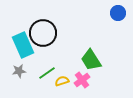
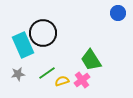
gray star: moved 1 px left, 3 px down
